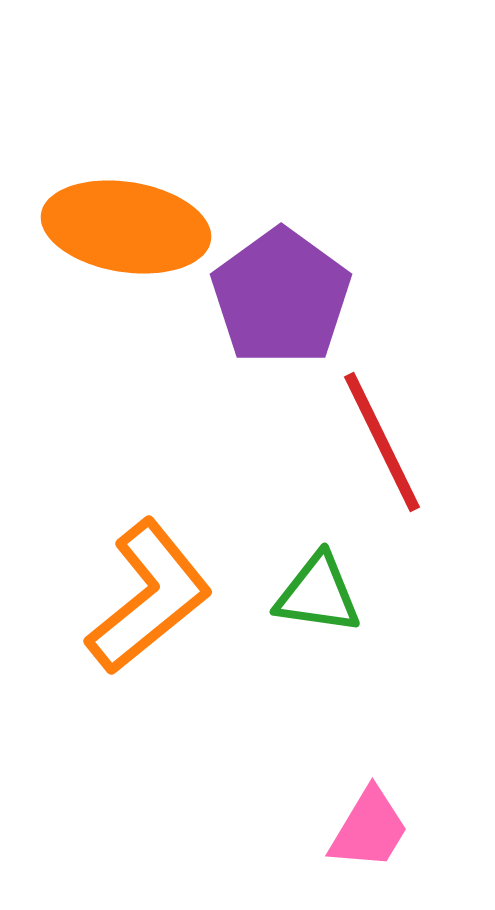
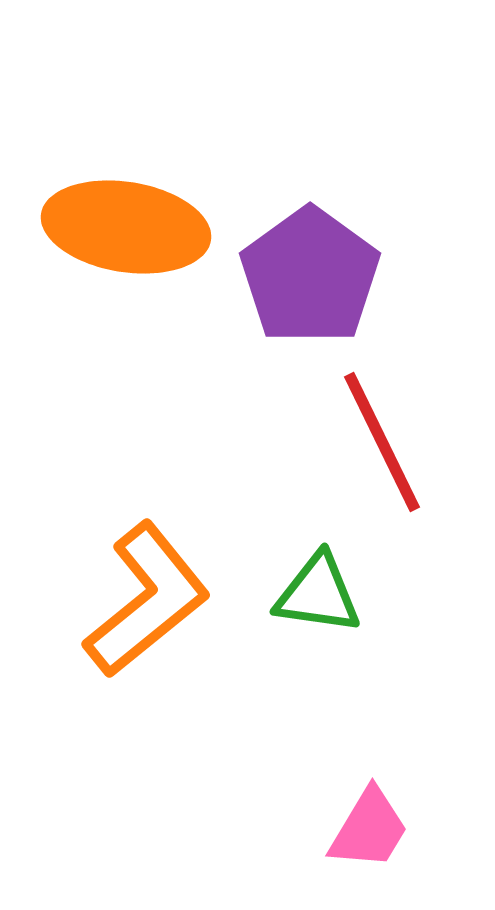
purple pentagon: moved 29 px right, 21 px up
orange L-shape: moved 2 px left, 3 px down
